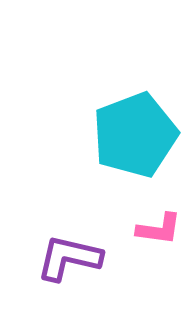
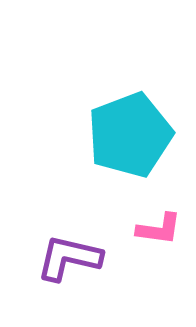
cyan pentagon: moved 5 px left
